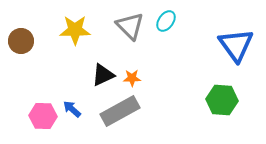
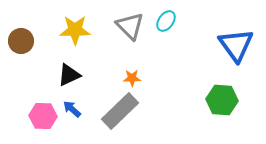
black triangle: moved 34 px left
gray rectangle: rotated 15 degrees counterclockwise
